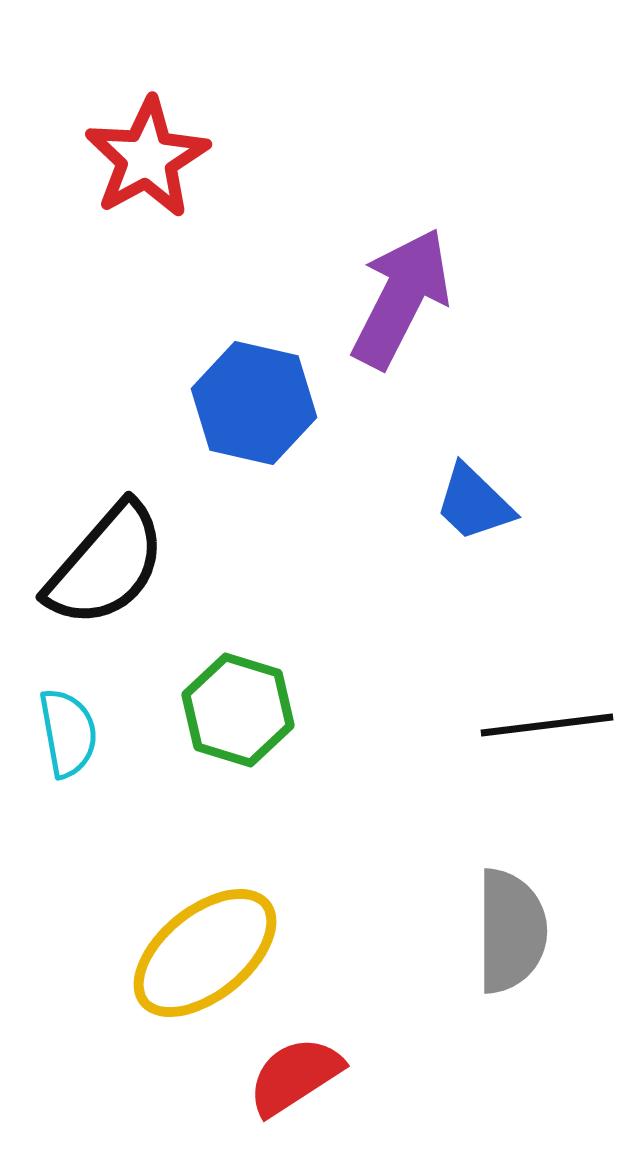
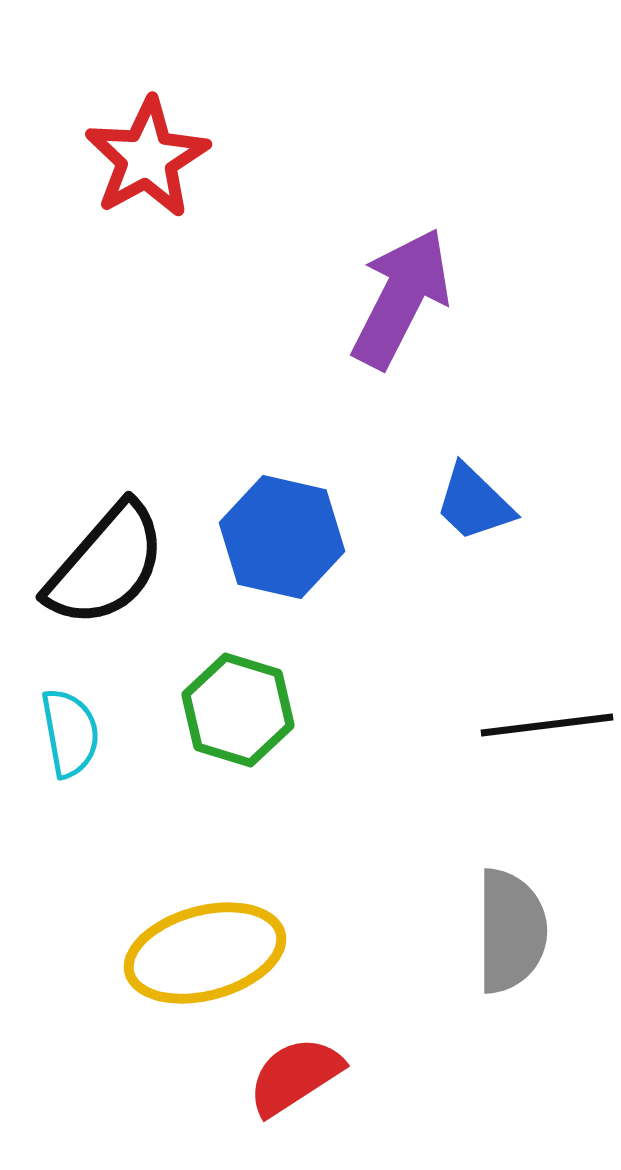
blue hexagon: moved 28 px right, 134 px down
cyan semicircle: moved 2 px right
yellow ellipse: rotated 24 degrees clockwise
